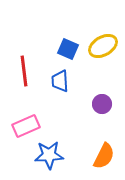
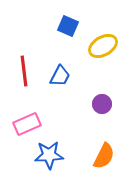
blue square: moved 23 px up
blue trapezoid: moved 5 px up; rotated 150 degrees counterclockwise
pink rectangle: moved 1 px right, 2 px up
